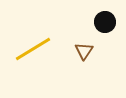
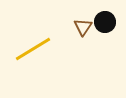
brown triangle: moved 1 px left, 24 px up
